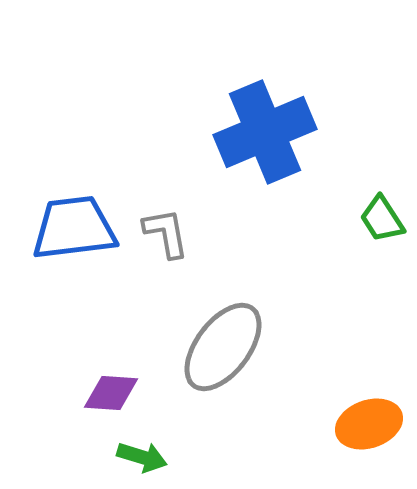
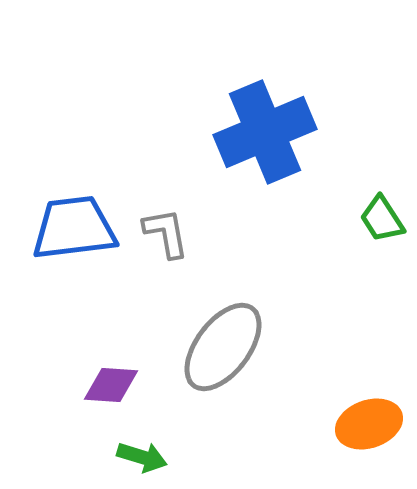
purple diamond: moved 8 px up
